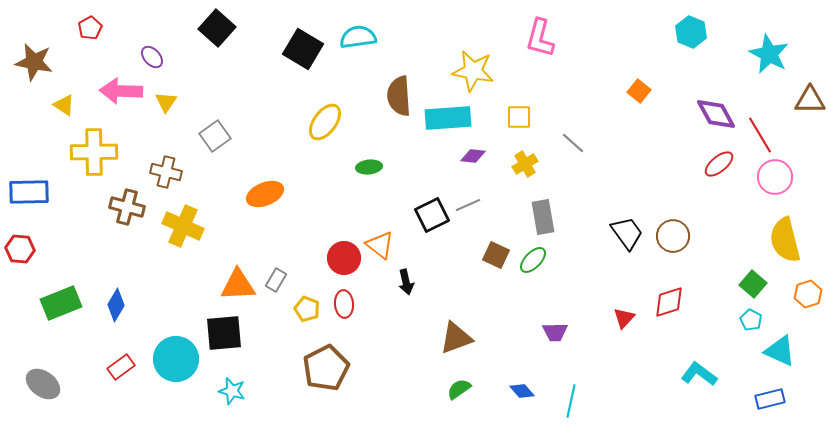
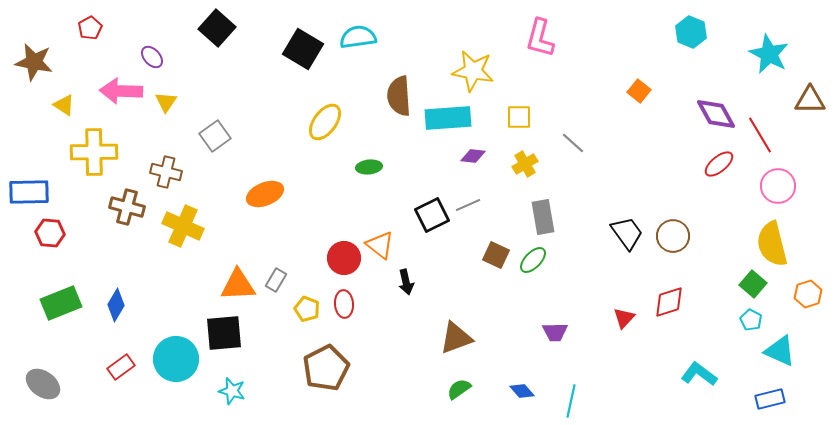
pink circle at (775, 177): moved 3 px right, 9 px down
yellow semicircle at (785, 240): moved 13 px left, 4 px down
red hexagon at (20, 249): moved 30 px right, 16 px up
